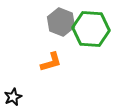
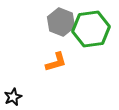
green hexagon: rotated 12 degrees counterclockwise
orange L-shape: moved 5 px right
